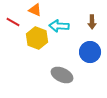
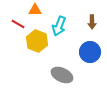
orange triangle: rotated 24 degrees counterclockwise
red line: moved 5 px right, 2 px down
cyan arrow: rotated 72 degrees counterclockwise
yellow hexagon: moved 3 px down
